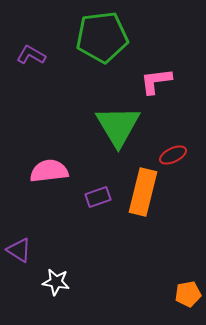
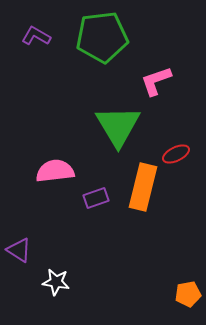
purple L-shape: moved 5 px right, 19 px up
pink L-shape: rotated 12 degrees counterclockwise
red ellipse: moved 3 px right, 1 px up
pink semicircle: moved 6 px right
orange rectangle: moved 5 px up
purple rectangle: moved 2 px left, 1 px down
